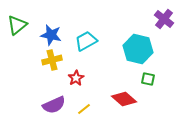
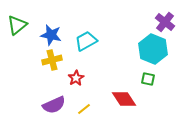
purple cross: moved 1 px right, 3 px down
cyan hexagon: moved 15 px right; rotated 8 degrees clockwise
red diamond: rotated 15 degrees clockwise
